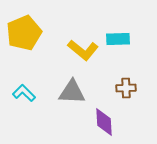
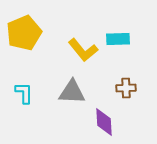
yellow L-shape: rotated 12 degrees clockwise
cyan L-shape: rotated 45 degrees clockwise
